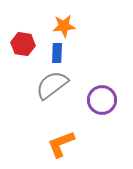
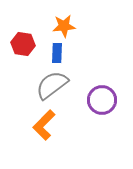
orange L-shape: moved 17 px left, 19 px up; rotated 24 degrees counterclockwise
